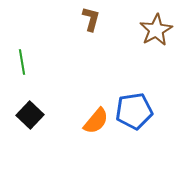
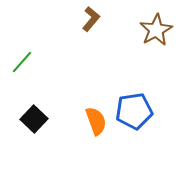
brown L-shape: rotated 25 degrees clockwise
green line: rotated 50 degrees clockwise
black square: moved 4 px right, 4 px down
orange semicircle: rotated 60 degrees counterclockwise
